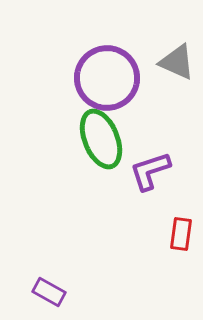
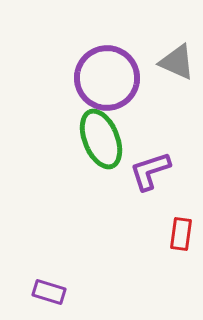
purple rectangle: rotated 12 degrees counterclockwise
